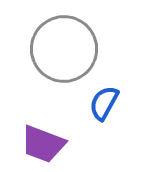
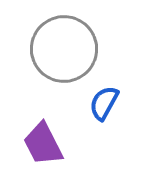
purple trapezoid: rotated 42 degrees clockwise
